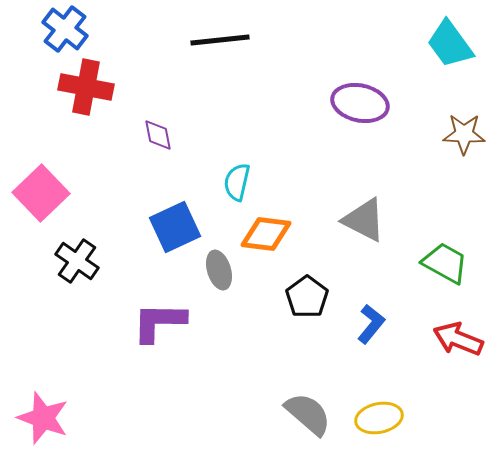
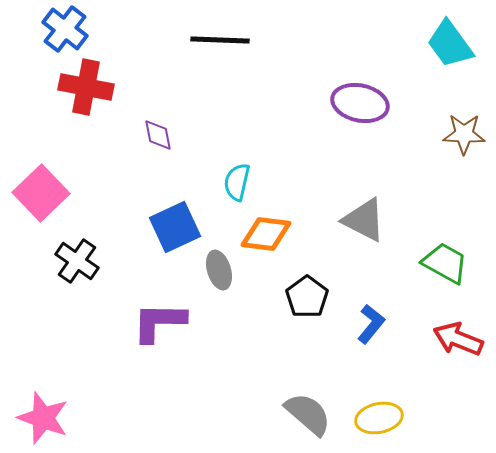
black line: rotated 8 degrees clockwise
